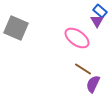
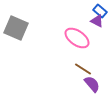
purple triangle: rotated 32 degrees counterclockwise
purple semicircle: moved 1 px left; rotated 114 degrees clockwise
